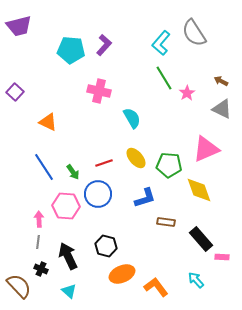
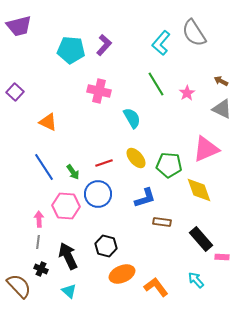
green line: moved 8 px left, 6 px down
brown rectangle: moved 4 px left
